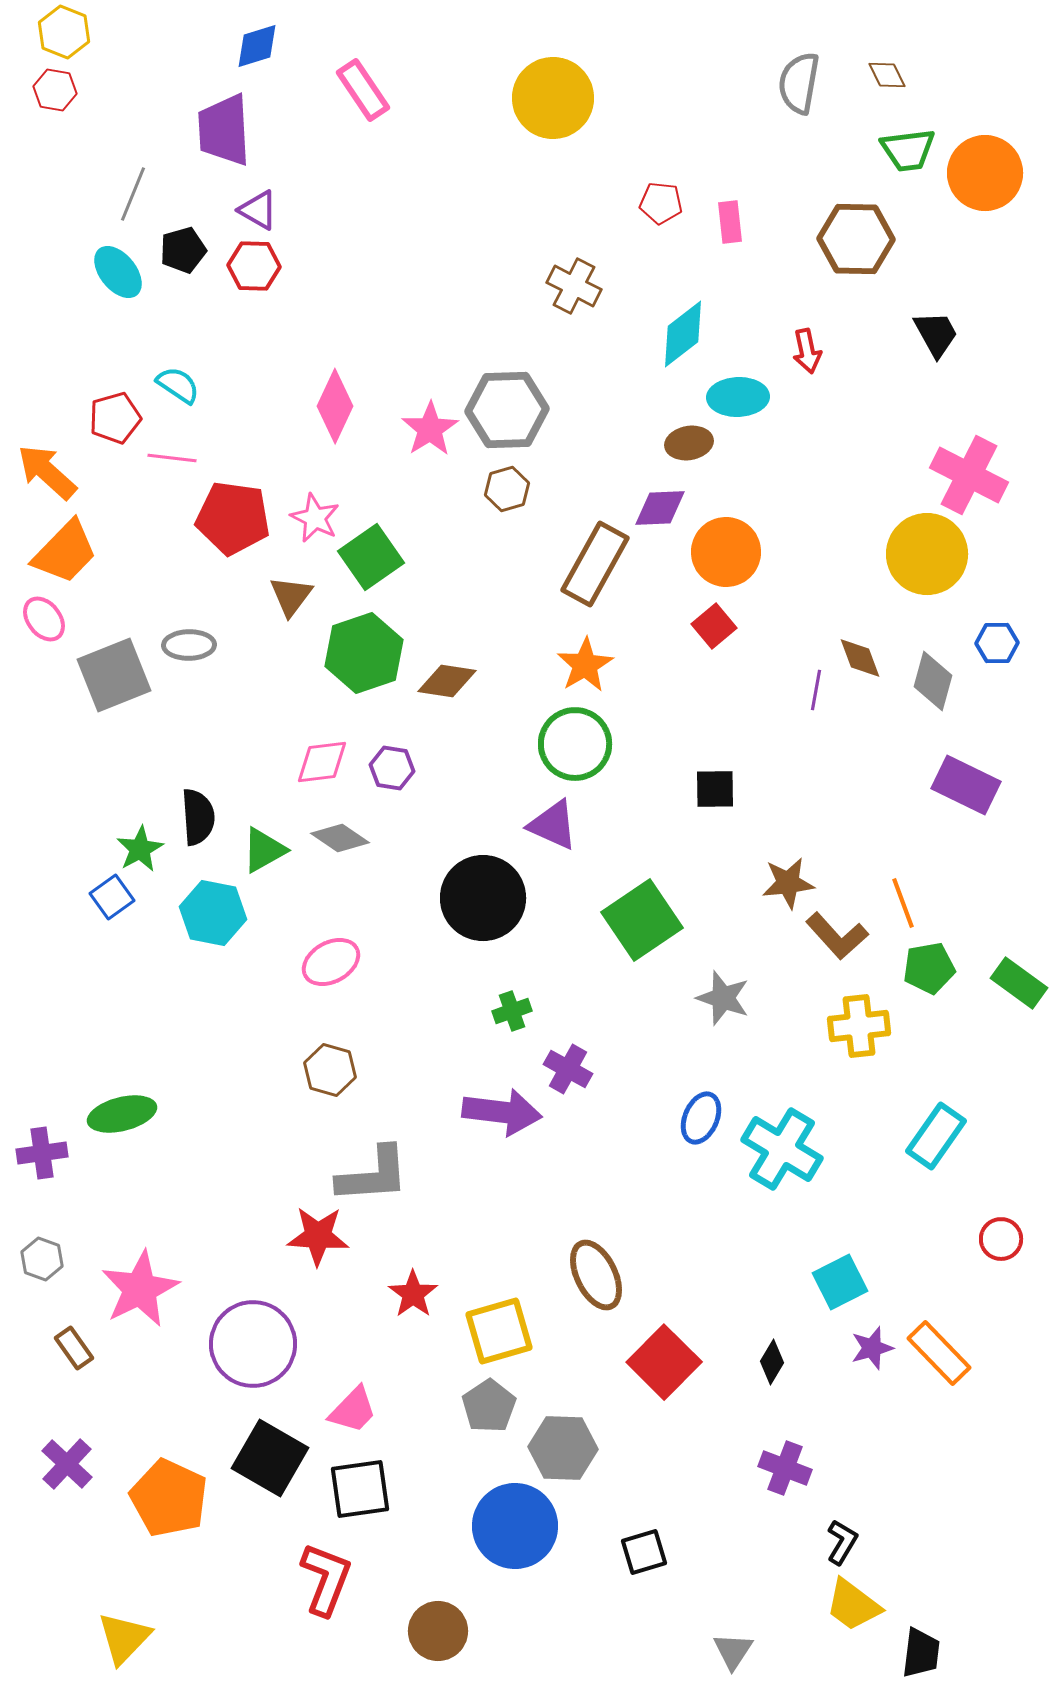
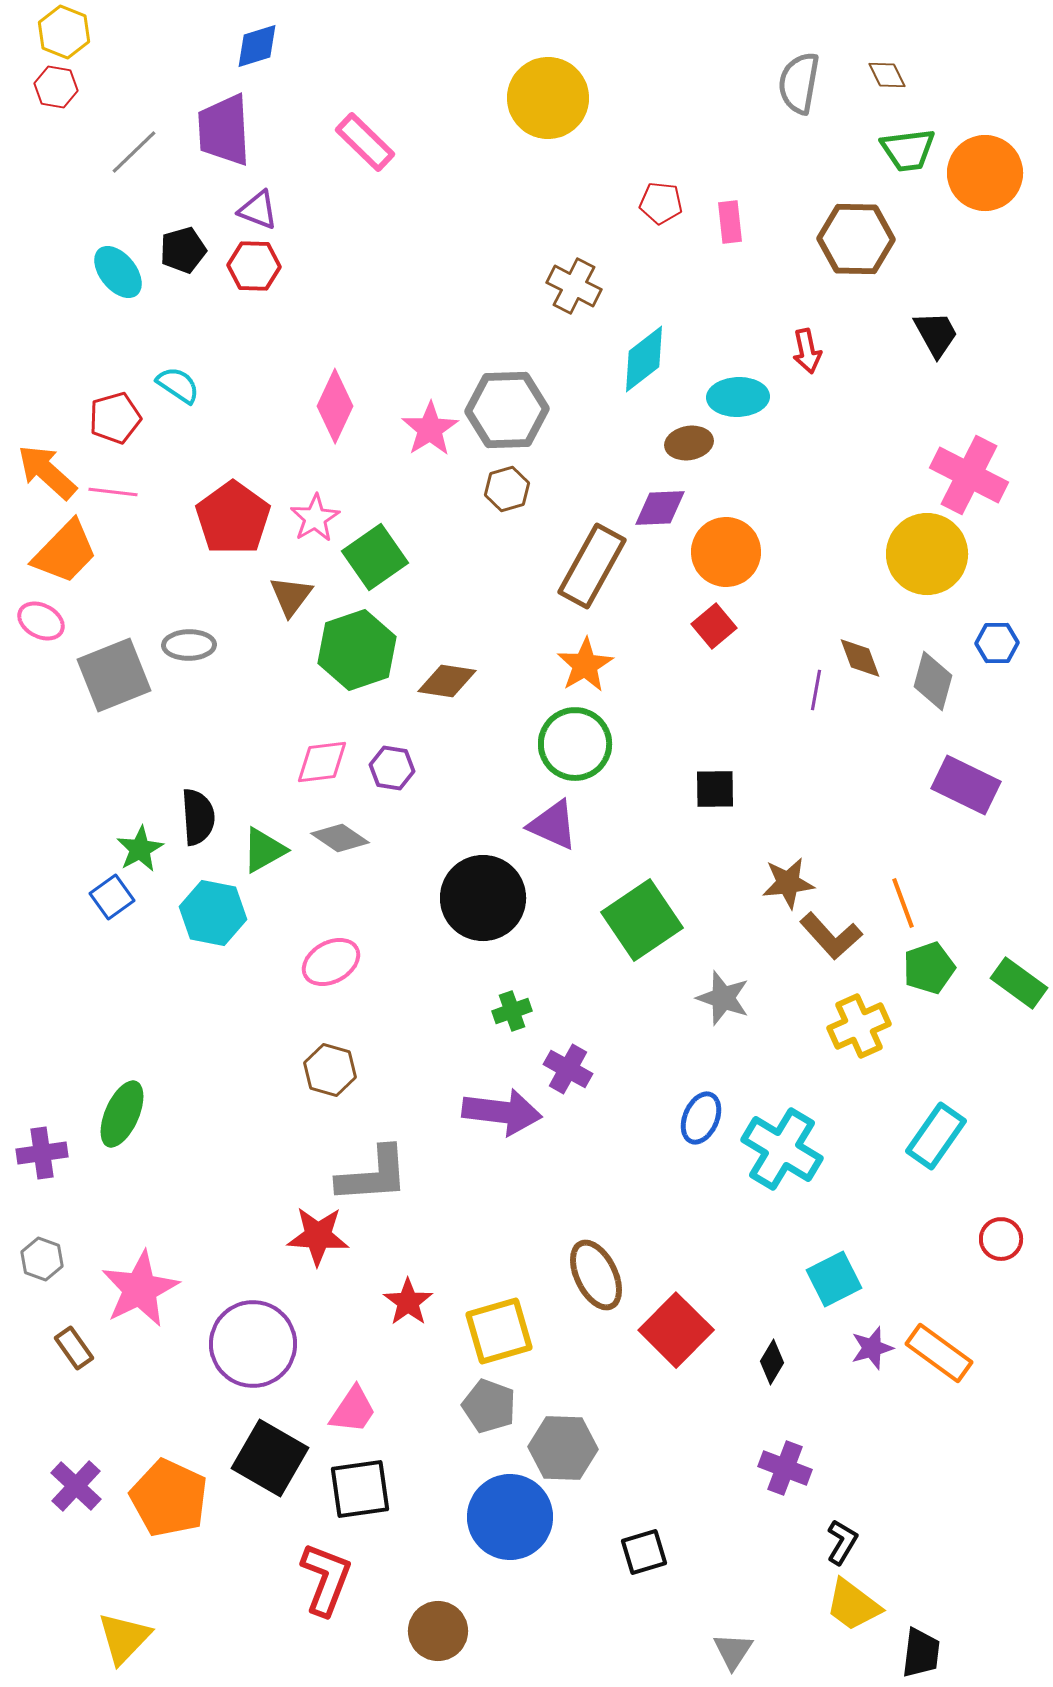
red hexagon at (55, 90): moved 1 px right, 3 px up
pink rectangle at (363, 90): moved 2 px right, 52 px down; rotated 12 degrees counterclockwise
yellow circle at (553, 98): moved 5 px left
gray line at (133, 194): moved 1 px right, 42 px up; rotated 24 degrees clockwise
purple triangle at (258, 210): rotated 9 degrees counterclockwise
cyan diamond at (683, 334): moved 39 px left, 25 px down
pink line at (172, 458): moved 59 px left, 34 px down
red pentagon at (233, 518): rotated 28 degrees clockwise
pink star at (315, 518): rotated 15 degrees clockwise
green square at (371, 557): moved 4 px right
brown rectangle at (595, 564): moved 3 px left, 2 px down
pink ellipse at (44, 619): moved 3 px left, 2 px down; rotated 24 degrees counterclockwise
green hexagon at (364, 653): moved 7 px left, 3 px up
brown L-shape at (837, 936): moved 6 px left
green pentagon at (929, 968): rotated 9 degrees counterclockwise
yellow cross at (859, 1026): rotated 18 degrees counterclockwise
green ellipse at (122, 1114): rotated 52 degrees counterclockwise
cyan square at (840, 1282): moved 6 px left, 3 px up
red star at (413, 1294): moved 5 px left, 8 px down
orange rectangle at (939, 1353): rotated 10 degrees counterclockwise
red square at (664, 1362): moved 12 px right, 32 px up
gray pentagon at (489, 1406): rotated 18 degrees counterclockwise
pink trapezoid at (353, 1410): rotated 10 degrees counterclockwise
purple cross at (67, 1464): moved 9 px right, 22 px down
blue circle at (515, 1526): moved 5 px left, 9 px up
